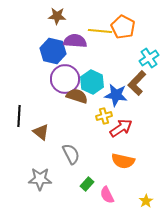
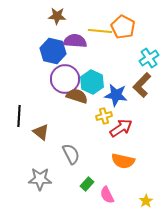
brown L-shape: moved 5 px right, 2 px down
